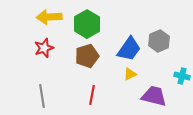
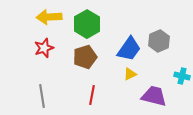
brown pentagon: moved 2 px left, 1 px down
